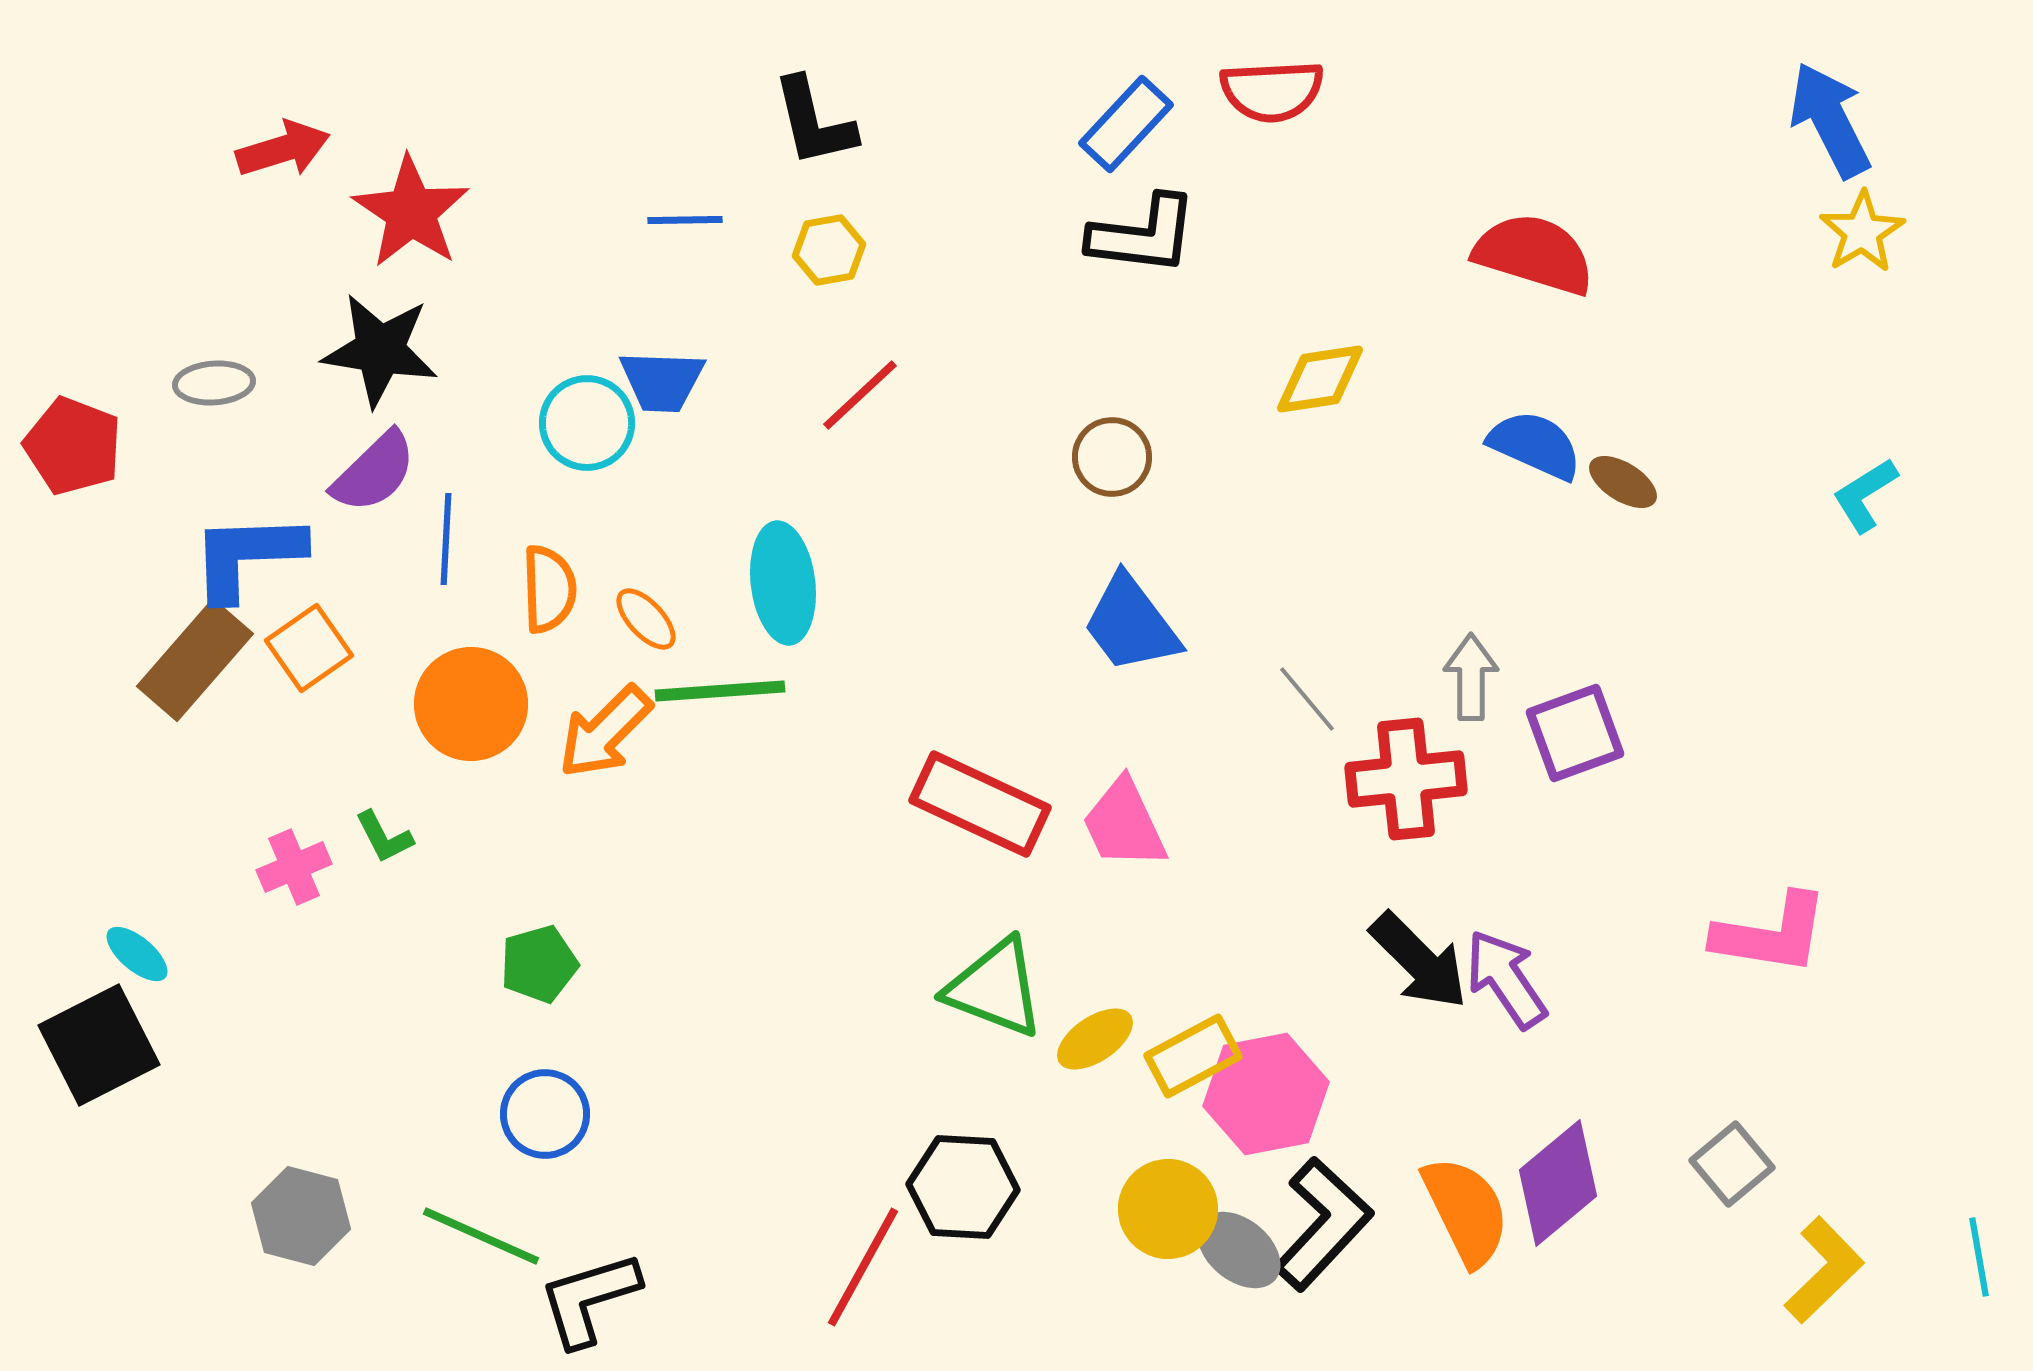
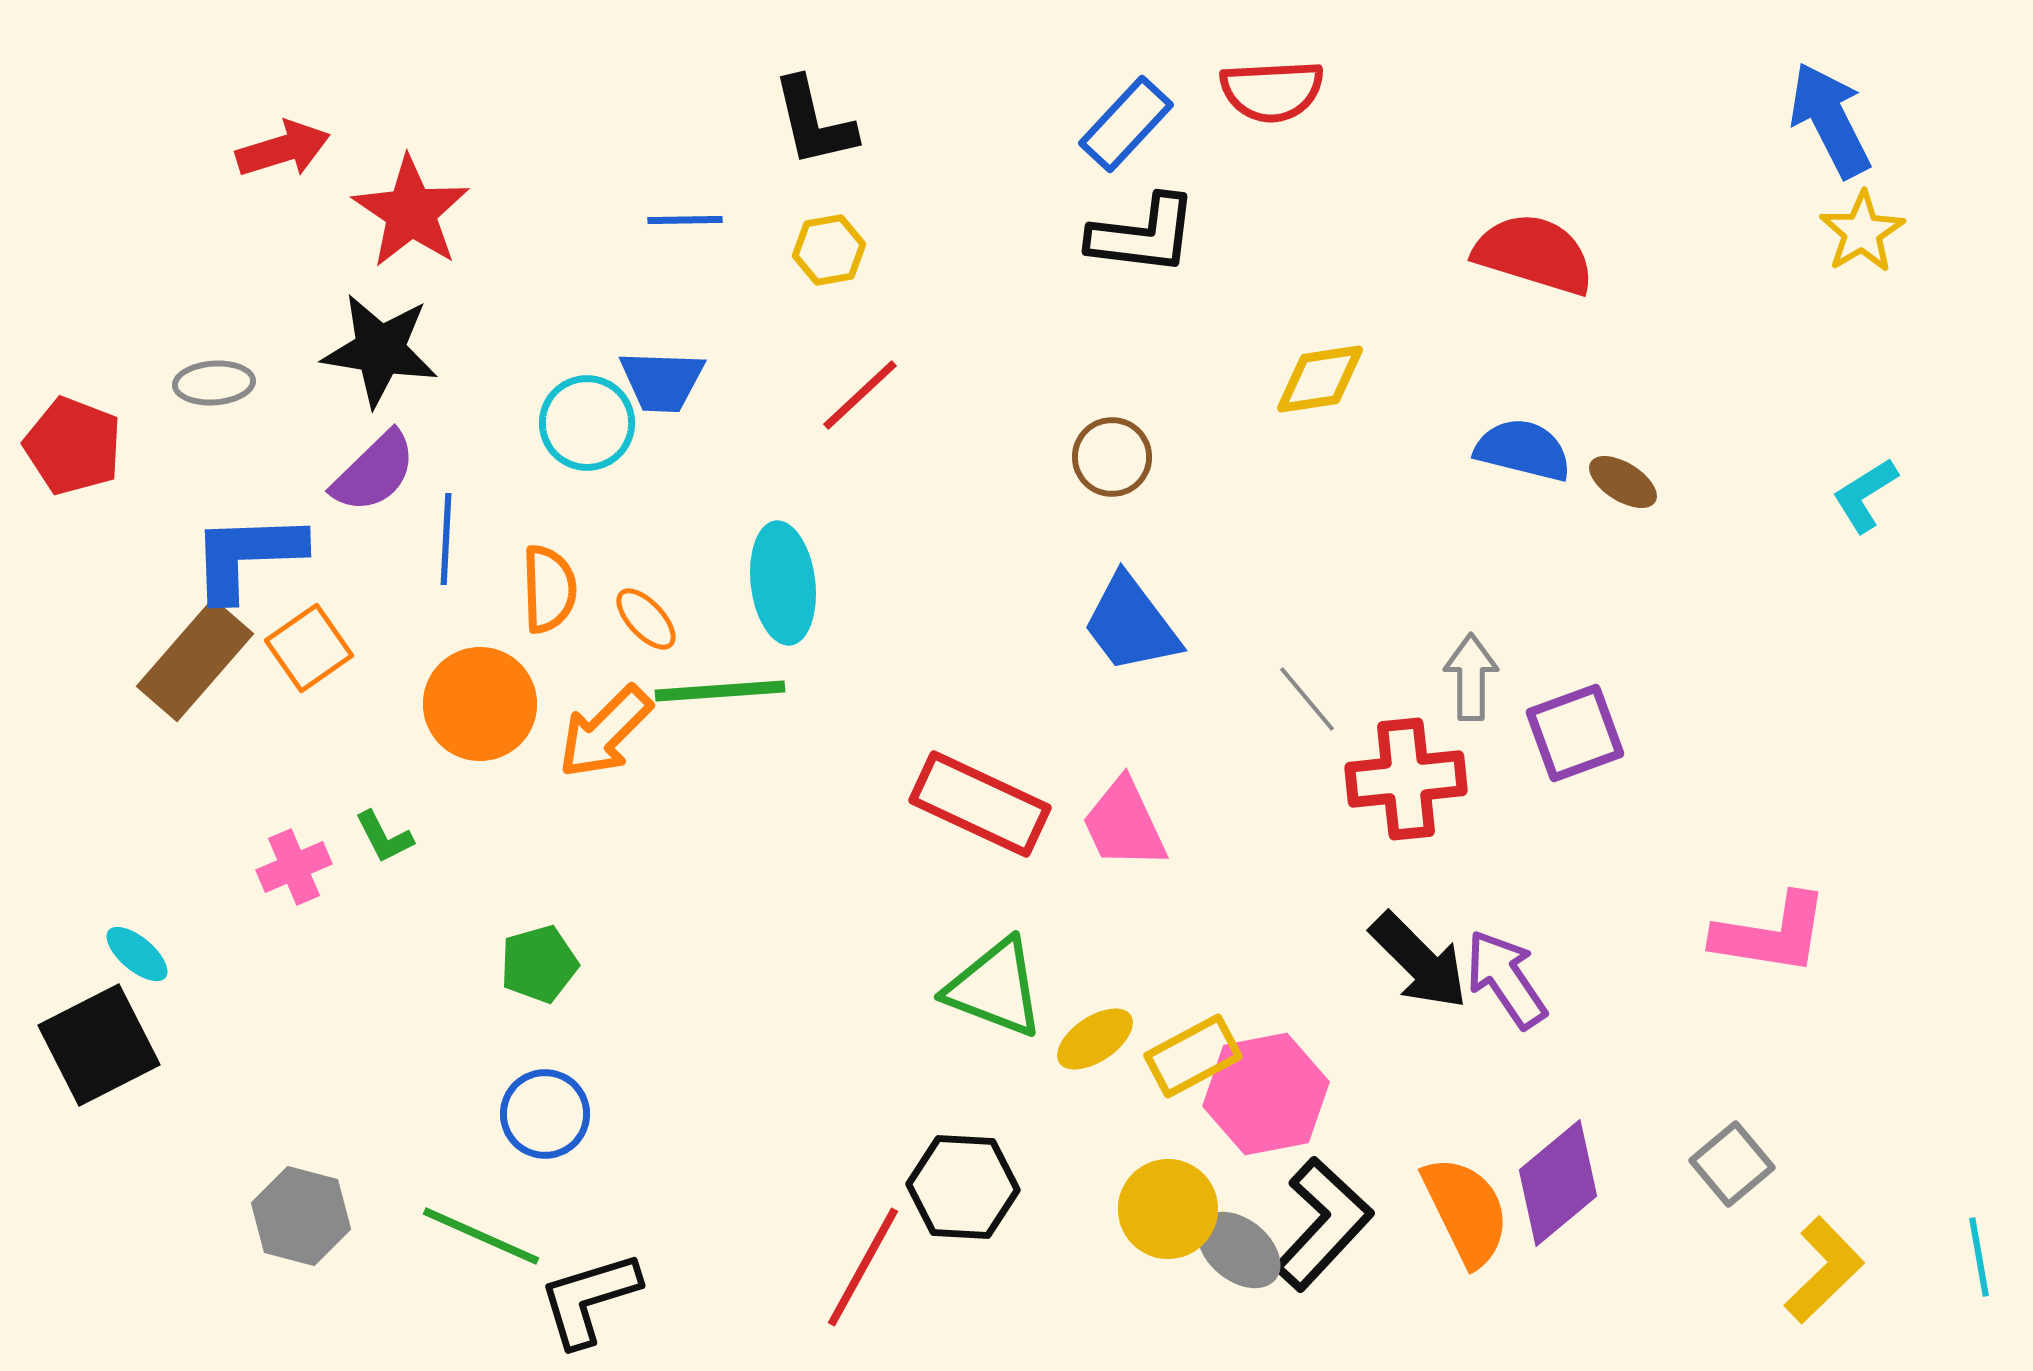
blue semicircle at (1535, 445): moved 12 px left, 5 px down; rotated 10 degrees counterclockwise
orange circle at (471, 704): moved 9 px right
